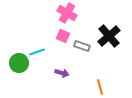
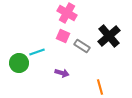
gray rectangle: rotated 14 degrees clockwise
